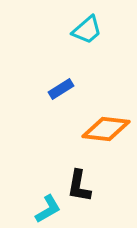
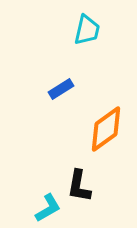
cyan trapezoid: rotated 36 degrees counterclockwise
orange diamond: rotated 42 degrees counterclockwise
cyan L-shape: moved 1 px up
